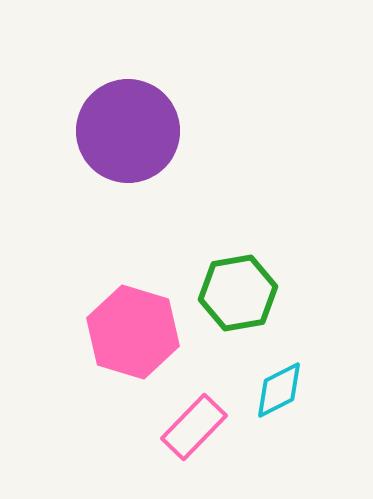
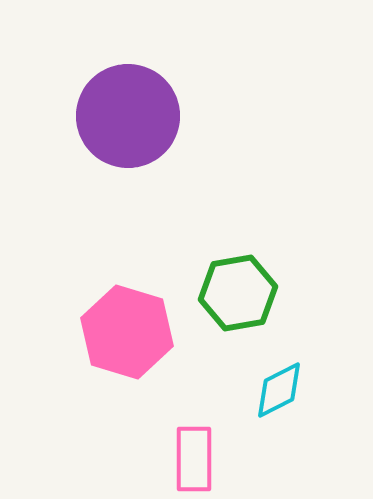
purple circle: moved 15 px up
pink hexagon: moved 6 px left
pink rectangle: moved 32 px down; rotated 44 degrees counterclockwise
